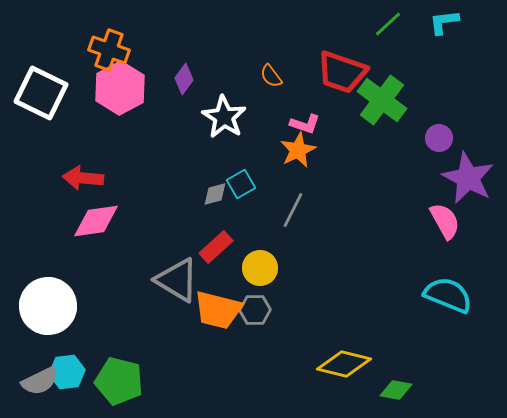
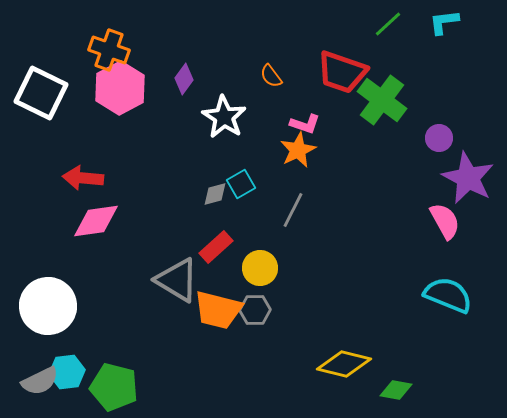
green pentagon: moved 5 px left, 6 px down
